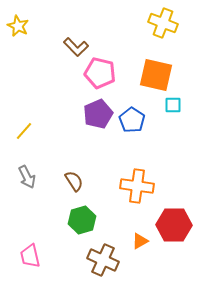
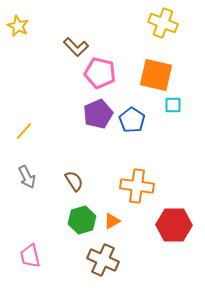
orange triangle: moved 28 px left, 20 px up
